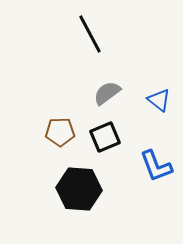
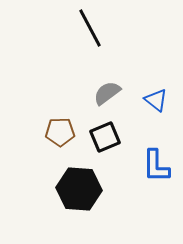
black line: moved 6 px up
blue triangle: moved 3 px left
blue L-shape: rotated 21 degrees clockwise
